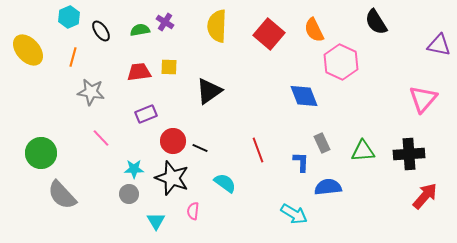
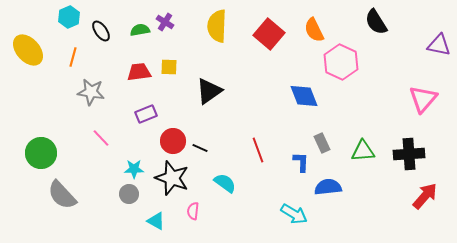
cyan triangle: rotated 30 degrees counterclockwise
